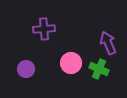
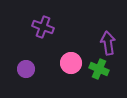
purple cross: moved 1 px left, 2 px up; rotated 25 degrees clockwise
purple arrow: rotated 15 degrees clockwise
